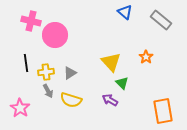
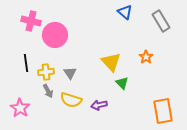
gray rectangle: moved 1 px down; rotated 20 degrees clockwise
gray triangle: rotated 32 degrees counterclockwise
purple arrow: moved 11 px left, 5 px down; rotated 42 degrees counterclockwise
